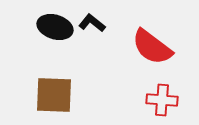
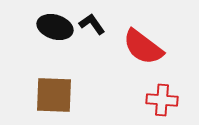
black L-shape: moved 1 px down; rotated 16 degrees clockwise
red semicircle: moved 9 px left
